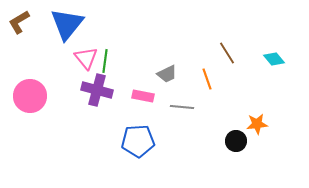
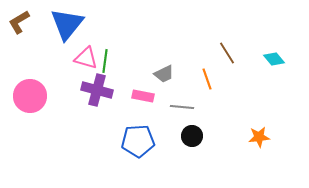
pink triangle: rotated 35 degrees counterclockwise
gray trapezoid: moved 3 px left
orange star: moved 2 px right, 13 px down
black circle: moved 44 px left, 5 px up
